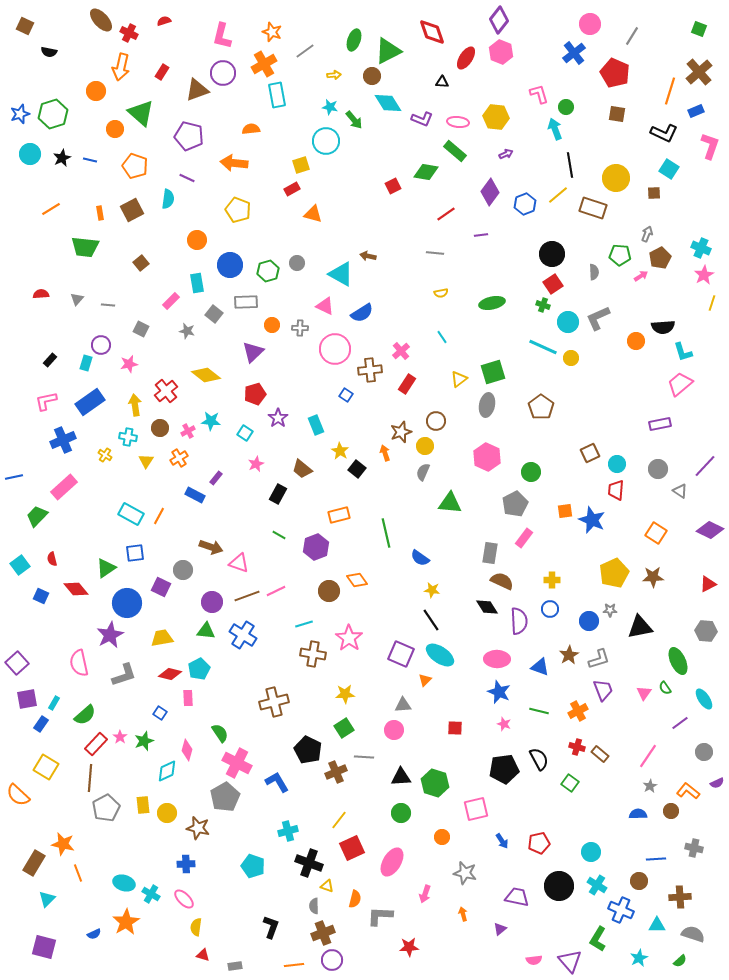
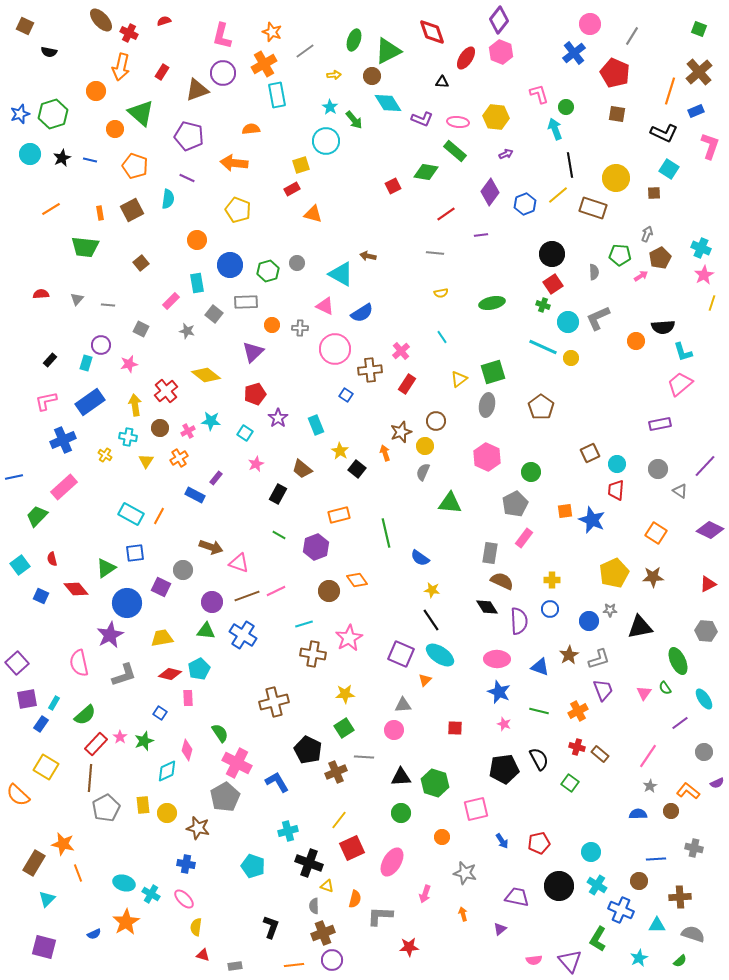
cyan star at (330, 107): rotated 21 degrees clockwise
pink star at (349, 638): rotated 8 degrees clockwise
blue cross at (186, 864): rotated 12 degrees clockwise
